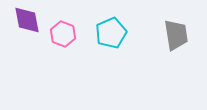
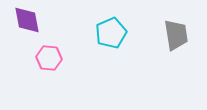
pink hexagon: moved 14 px left, 24 px down; rotated 15 degrees counterclockwise
